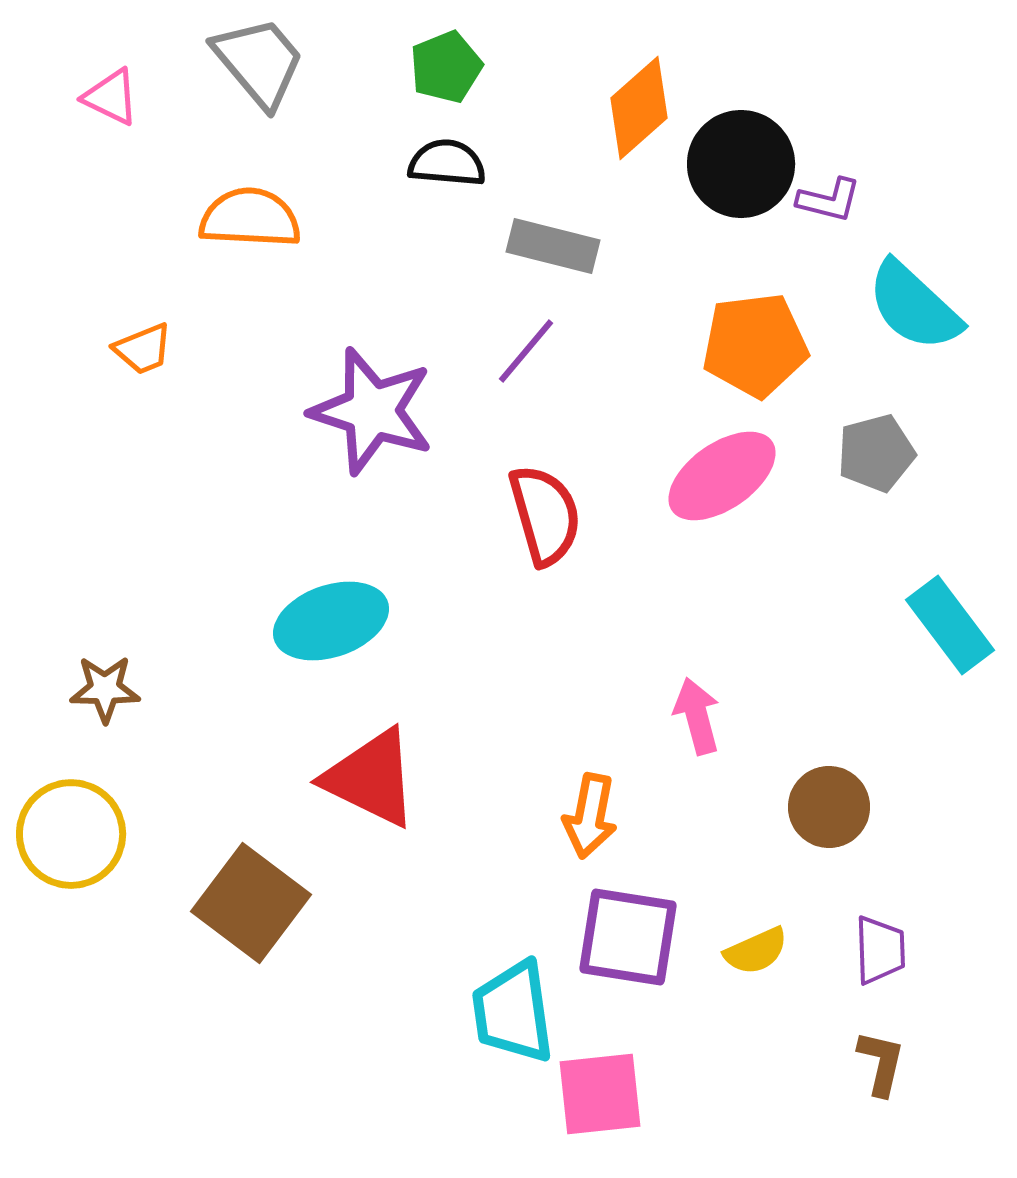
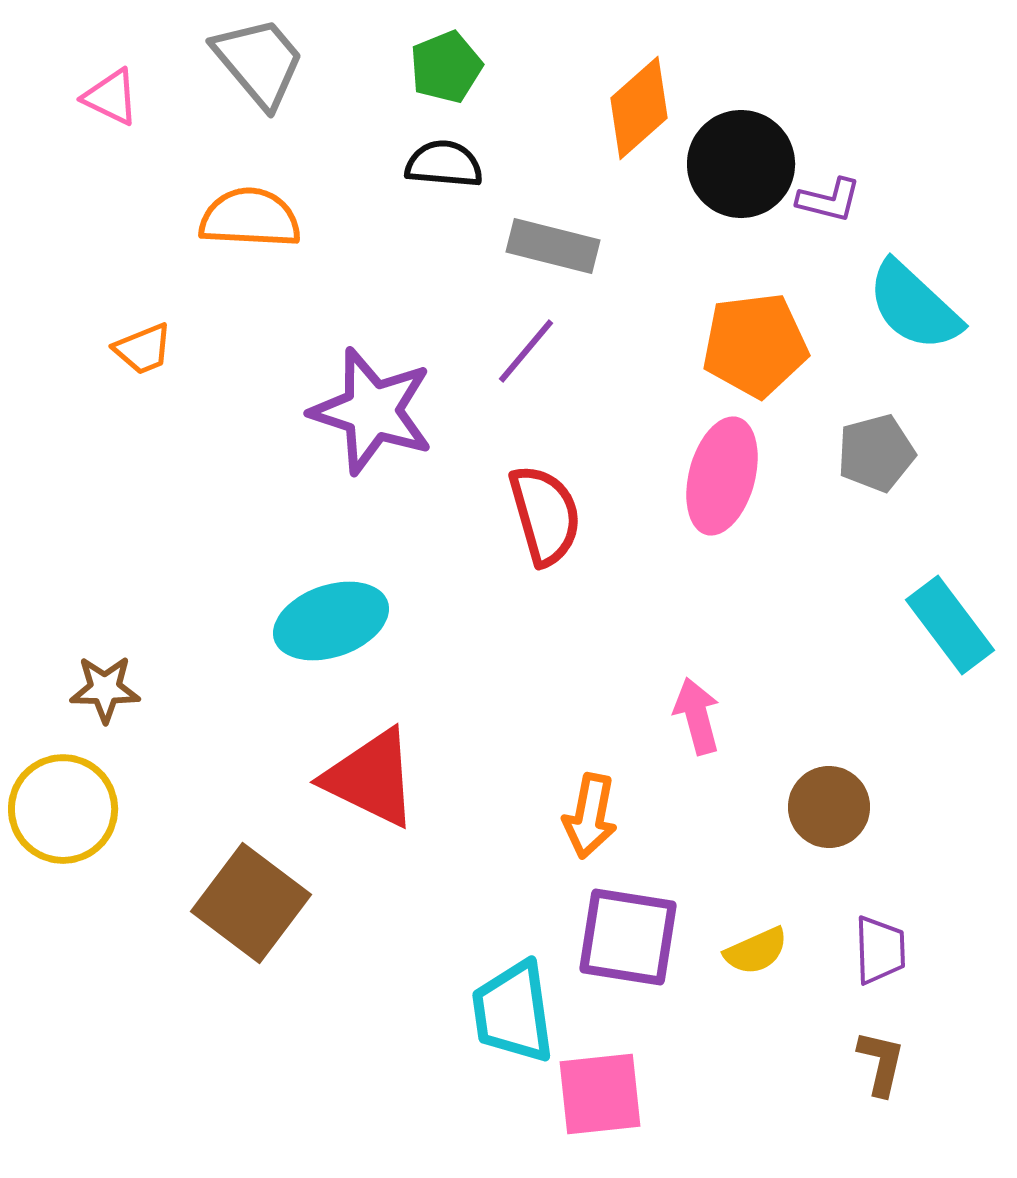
black semicircle: moved 3 px left, 1 px down
pink ellipse: rotated 40 degrees counterclockwise
yellow circle: moved 8 px left, 25 px up
